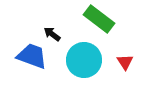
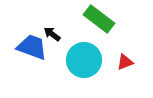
blue trapezoid: moved 9 px up
red triangle: rotated 42 degrees clockwise
